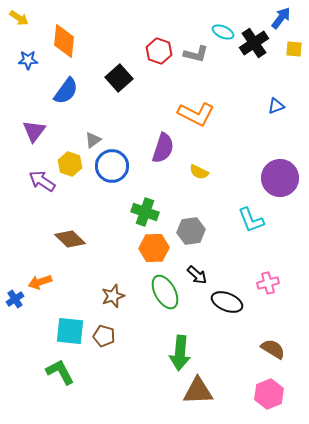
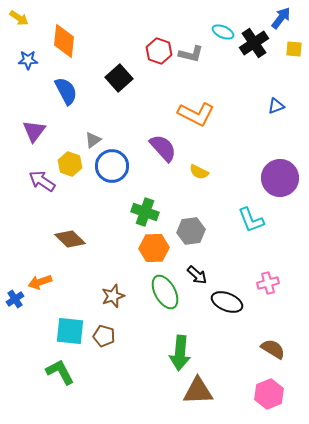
gray L-shape: moved 5 px left
blue semicircle: rotated 64 degrees counterclockwise
purple semicircle: rotated 60 degrees counterclockwise
